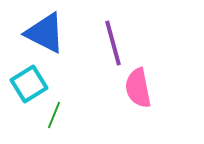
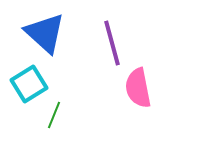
blue triangle: rotated 15 degrees clockwise
purple line: moved 1 px left
